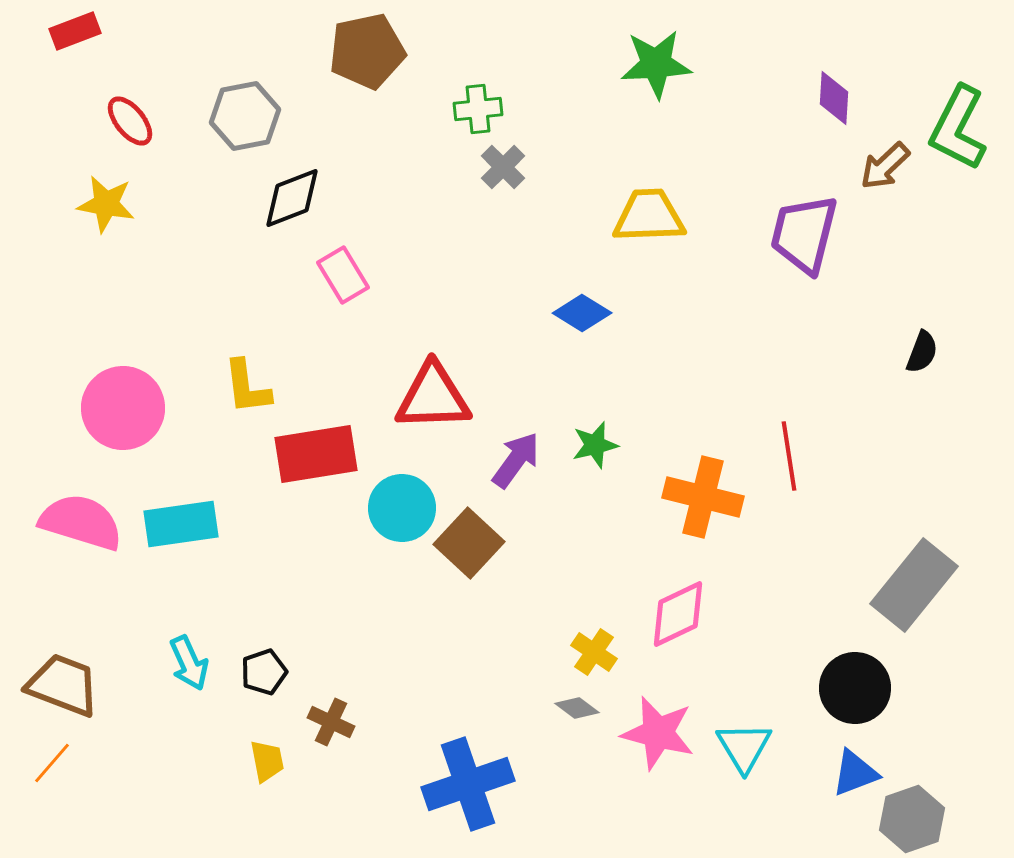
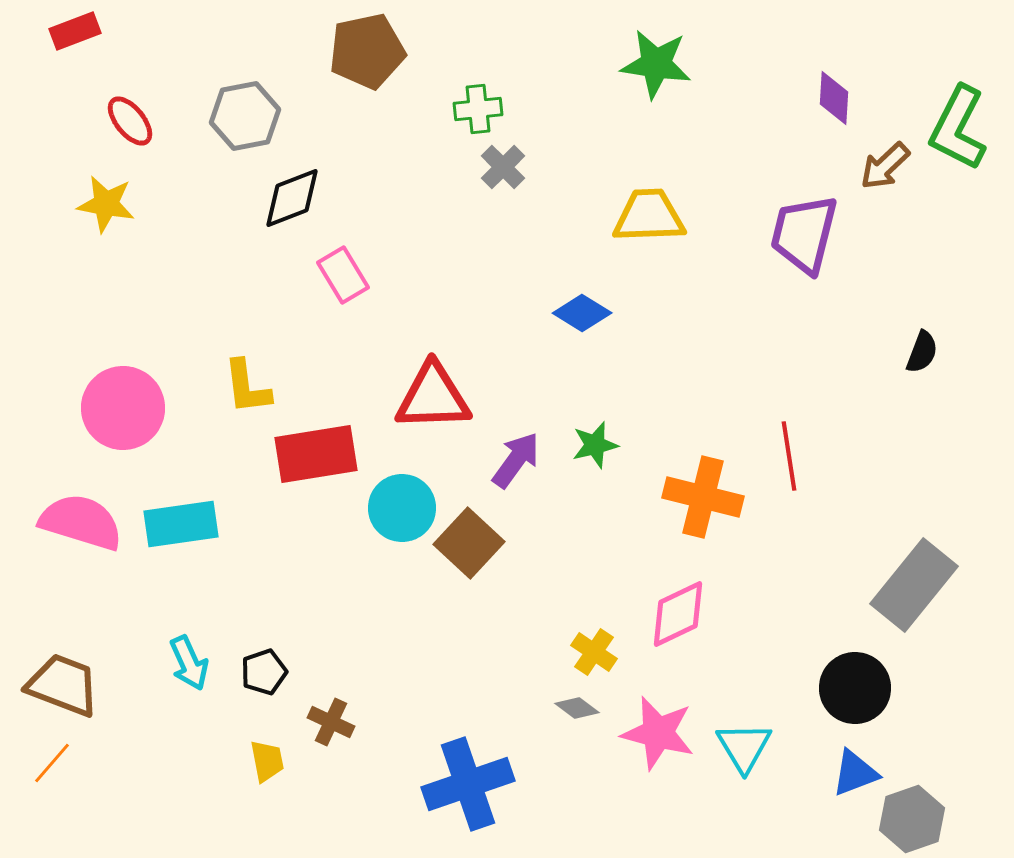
green star at (656, 64): rotated 12 degrees clockwise
